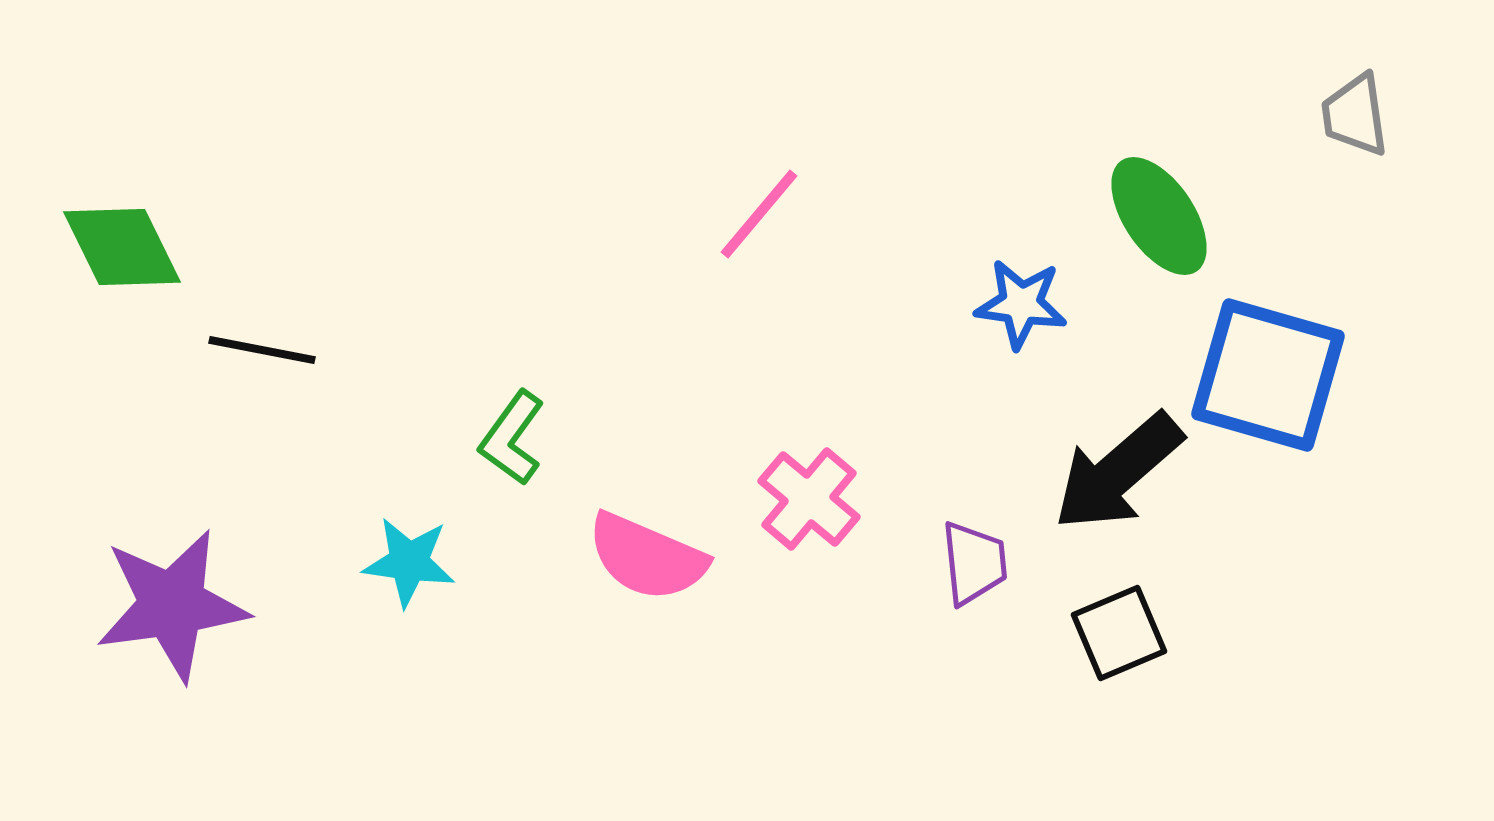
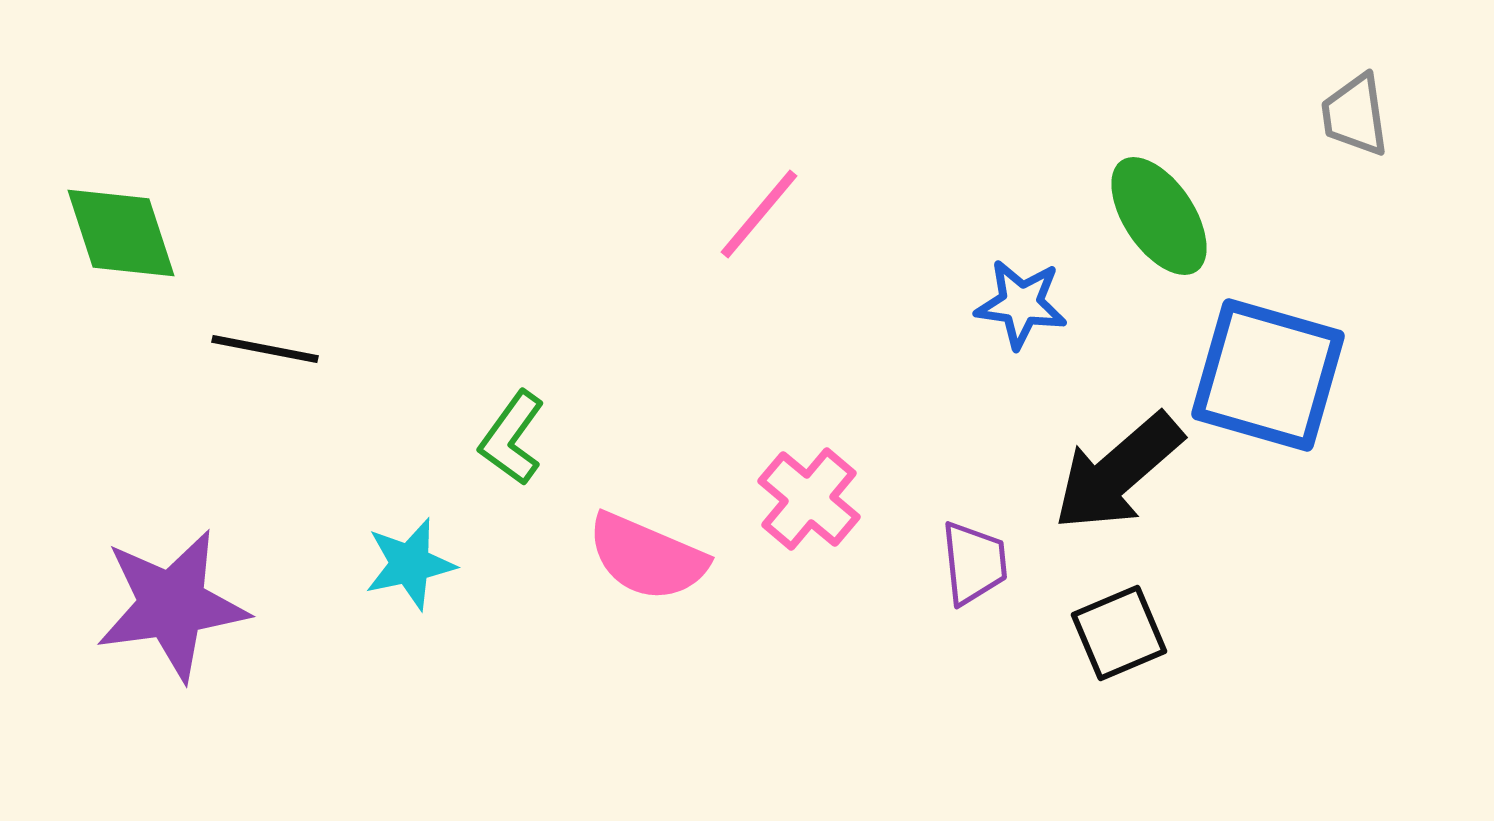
green diamond: moved 1 px left, 14 px up; rotated 8 degrees clockwise
black line: moved 3 px right, 1 px up
cyan star: moved 1 px right, 2 px down; rotated 20 degrees counterclockwise
